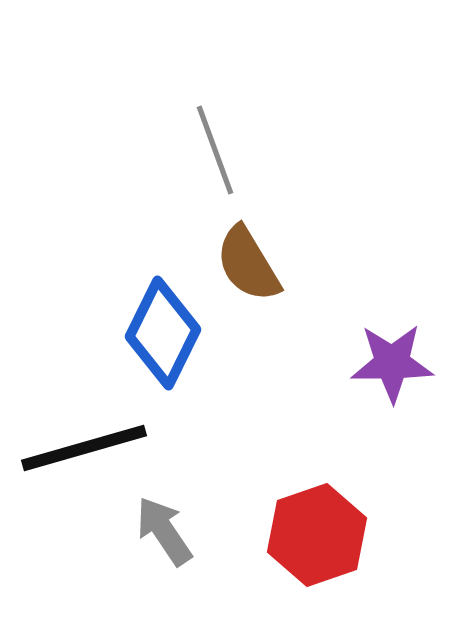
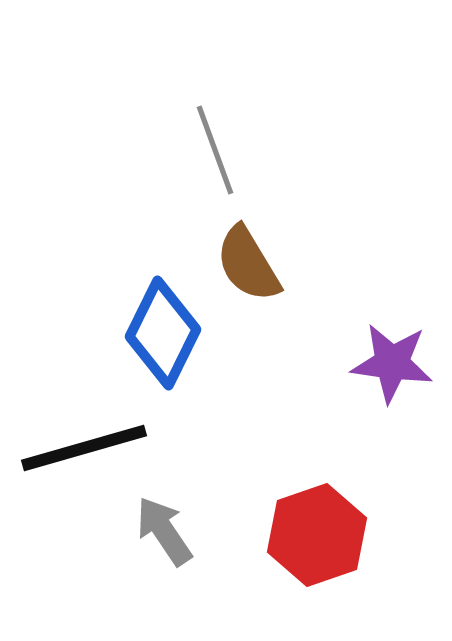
purple star: rotated 8 degrees clockwise
